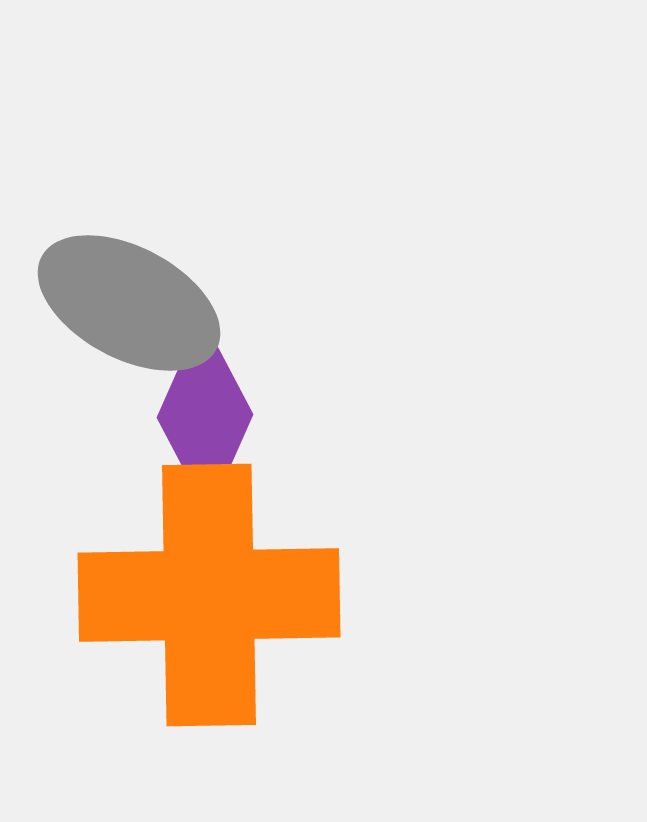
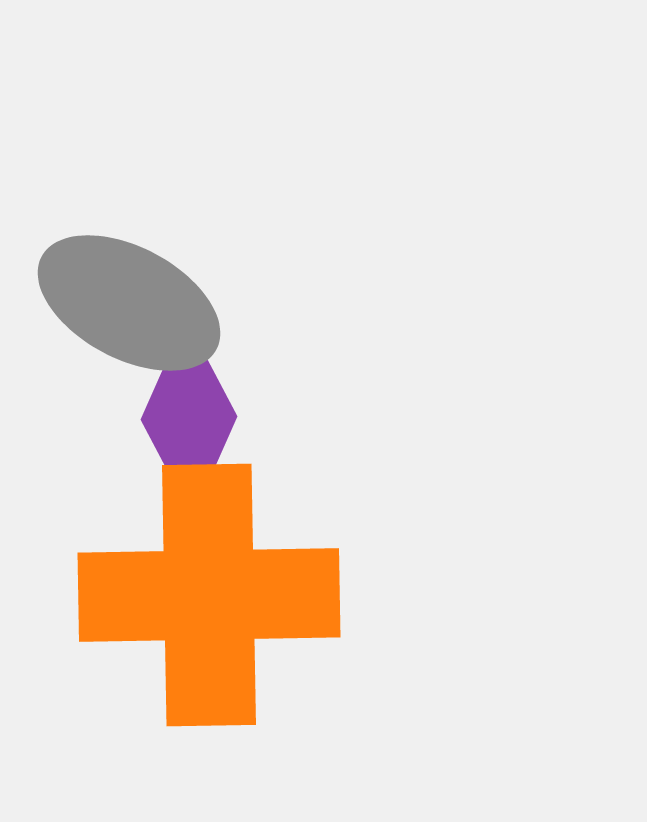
purple diamond: moved 16 px left, 2 px down
